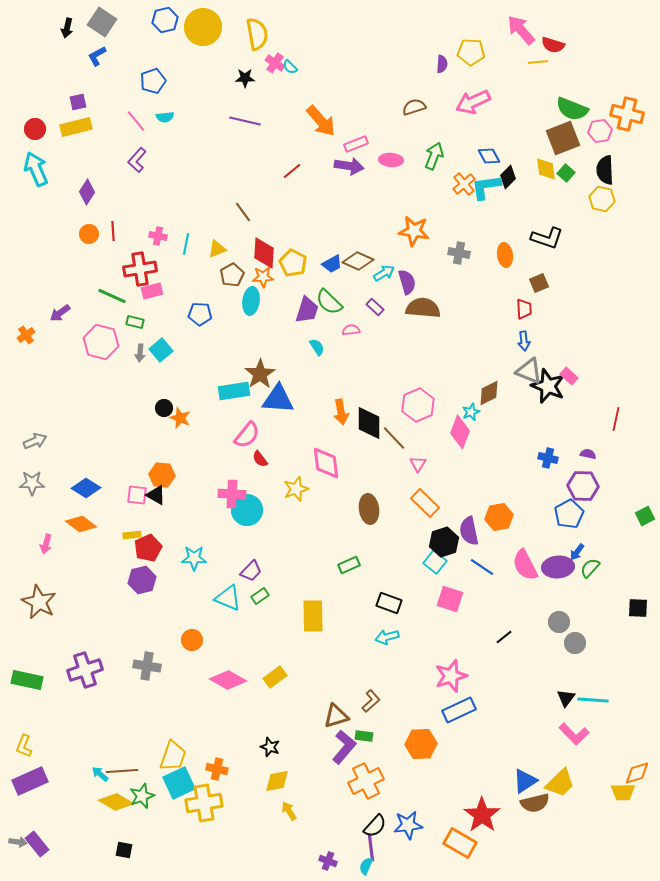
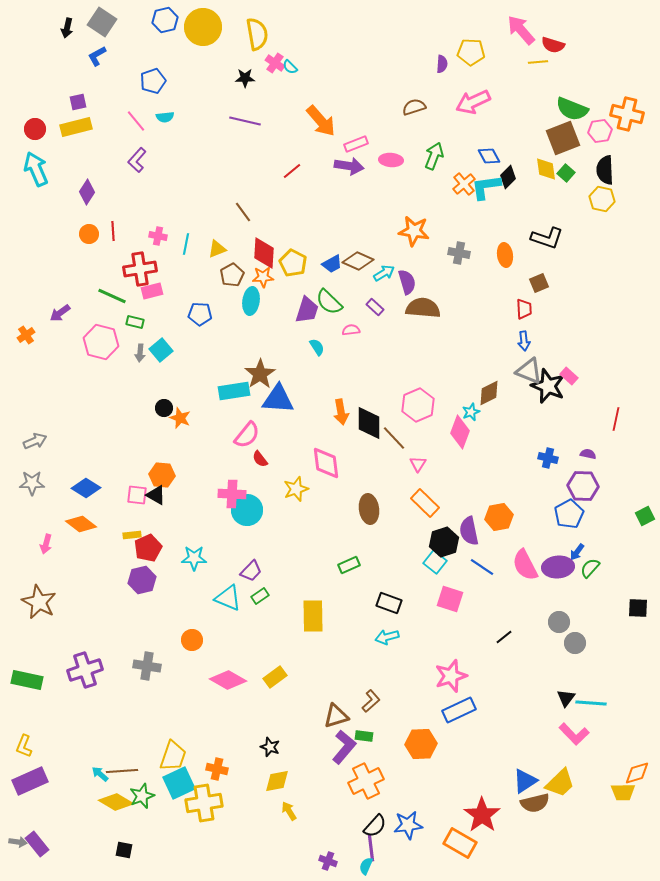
cyan line at (593, 700): moved 2 px left, 3 px down
